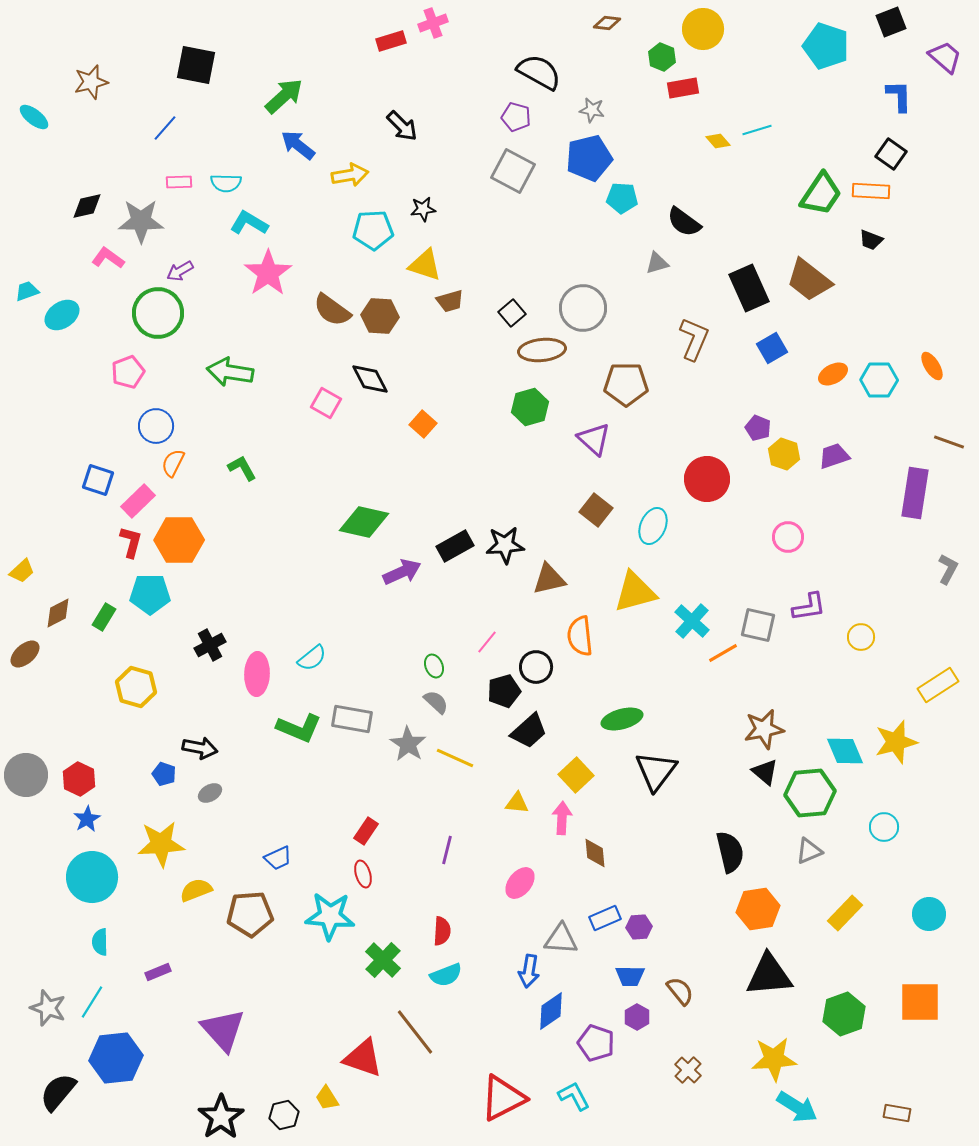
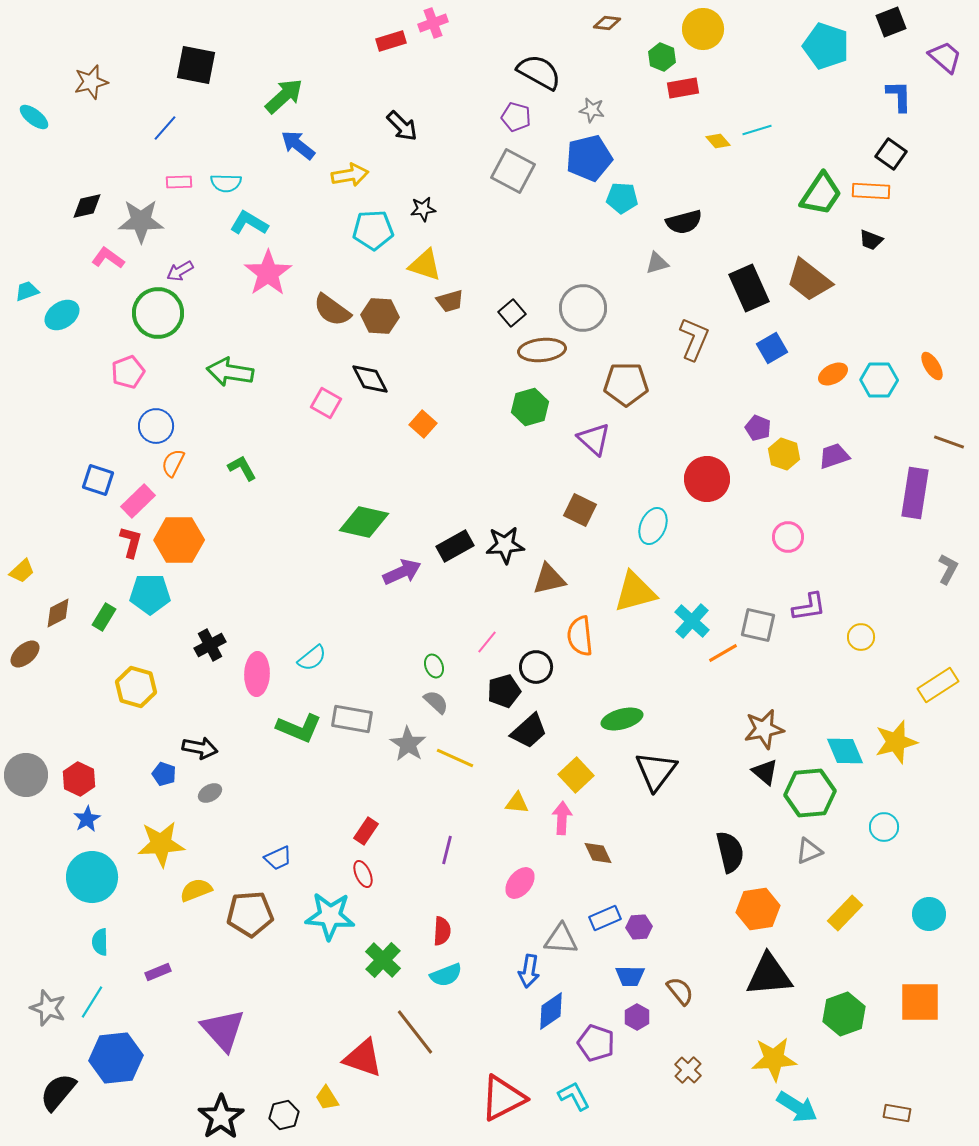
black semicircle at (684, 222): rotated 51 degrees counterclockwise
brown square at (596, 510): moved 16 px left; rotated 12 degrees counterclockwise
brown diamond at (595, 853): moved 3 px right; rotated 20 degrees counterclockwise
red ellipse at (363, 874): rotated 8 degrees counterclockwise
